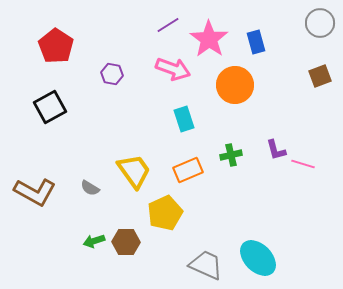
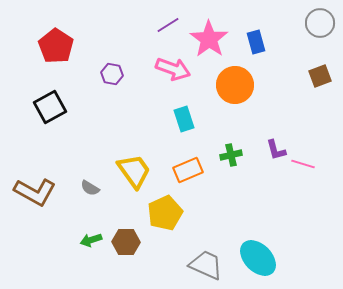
green arrow: moved 3 px left, 1 px up
